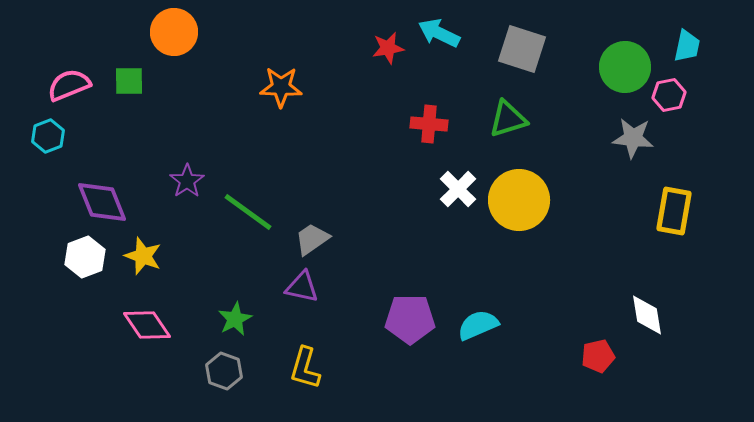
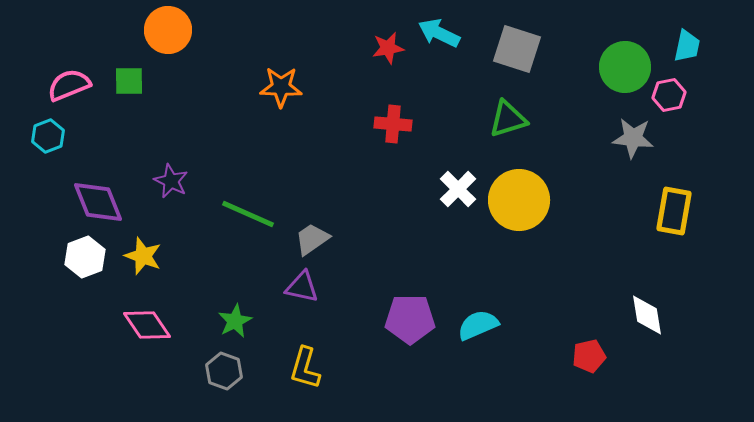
orange circle: moved 6 px left, 2 px up
gray square: moved 5 px left
red cross: moved 36 px left
purple star: moved 16 px left; rotated 12 degrees counterclockwise
purple diamond: moved 4 px left
green line: moved 2 px down; rotated 12 degrees counterclockwise
green star: moved 2 px down
red pentagon: moved 9 px left
